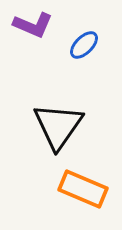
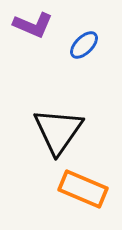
black triangle: moved 5 px down
